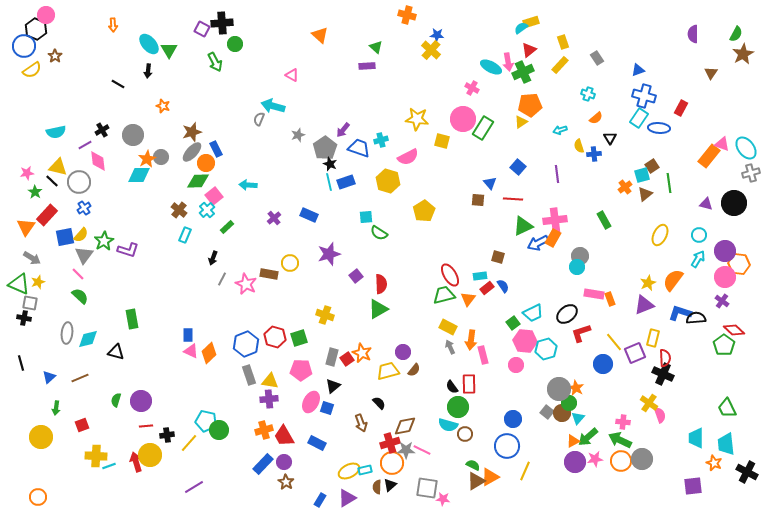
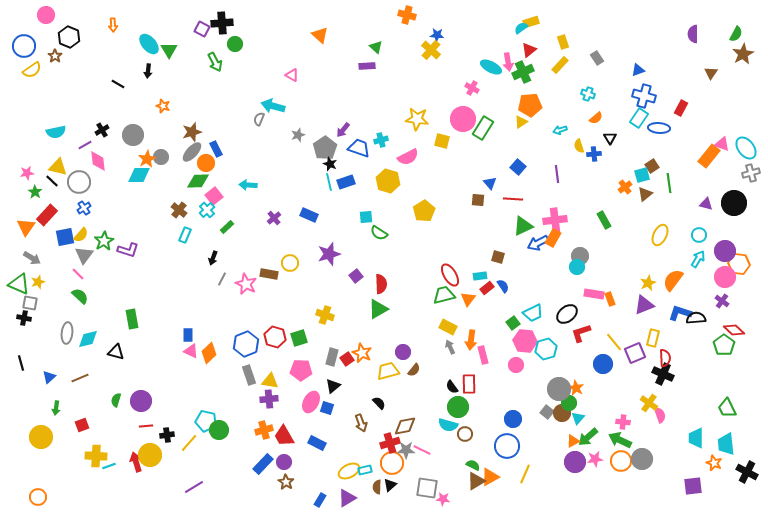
black hexagon at (36, 29): moved 33 px right, 8 px down
yellow line at (525, 471): moved 3 px down
